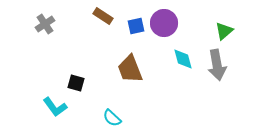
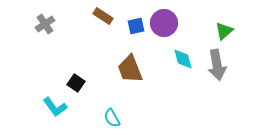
black square: rotated 18 degrees clockwise
cyan semicircle: rotated 18 degrees clockwise
